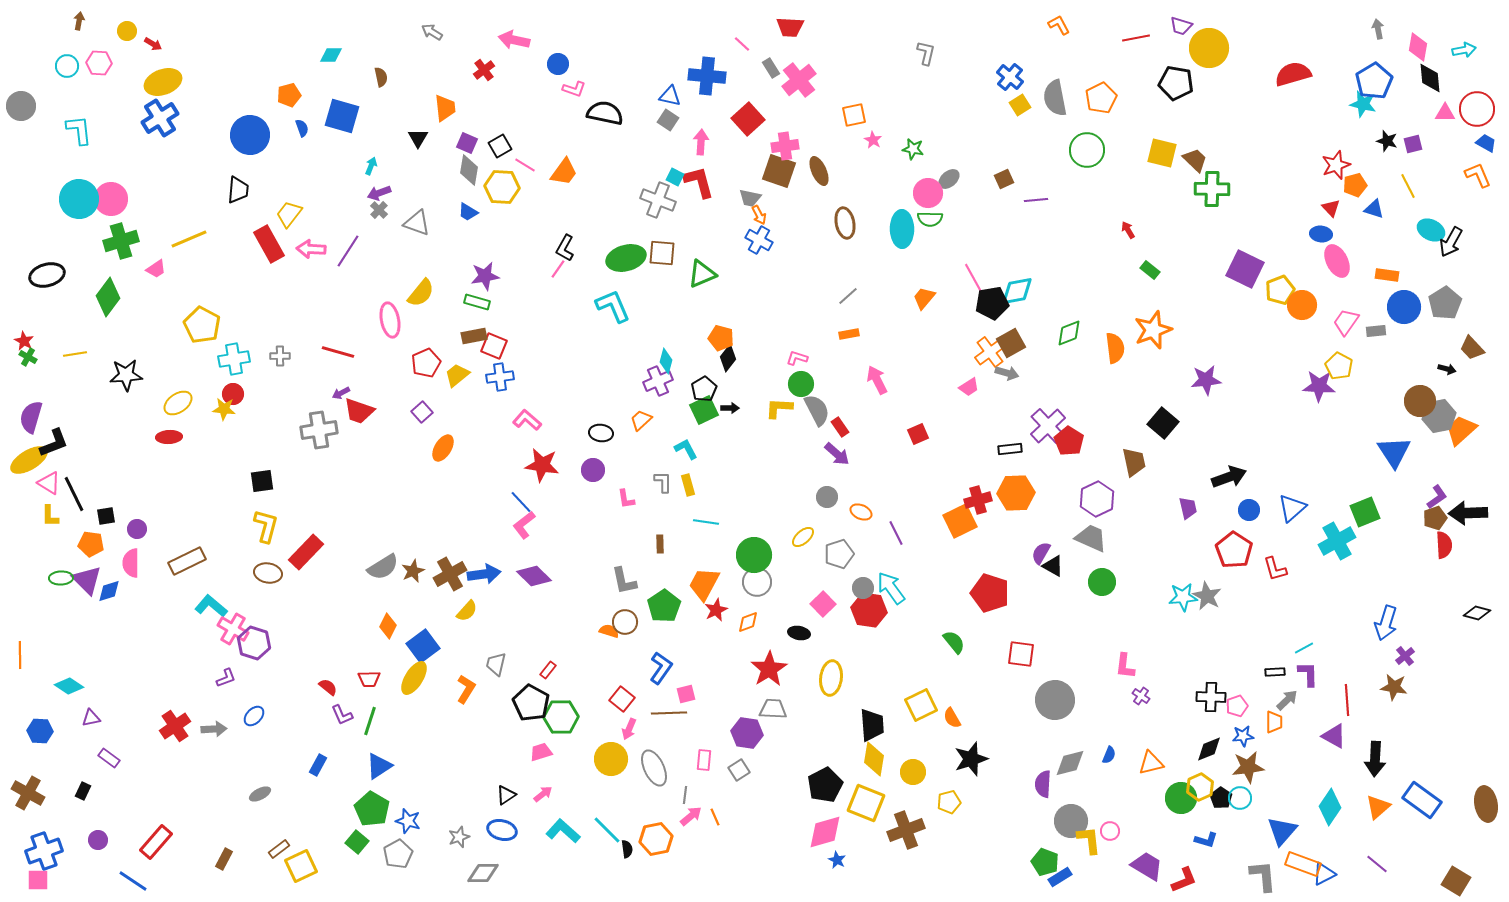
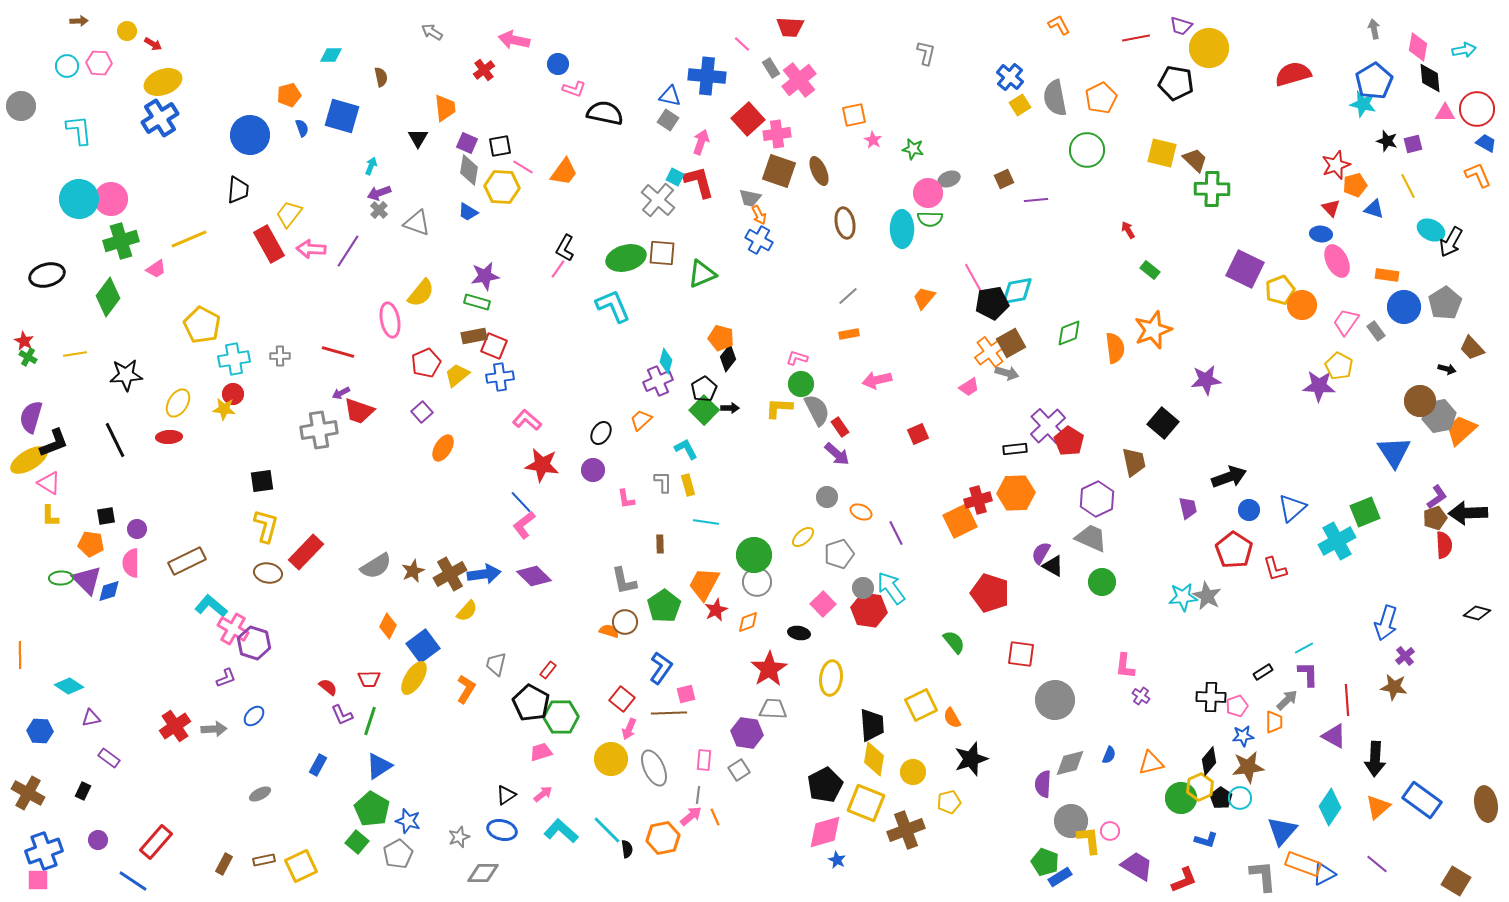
brown arrow at (79, 21): rotated 78 degrees clockwise
gray arrow at (1378, 29): moved 4 px left
pink arrow at (701, 142): rotated 15 degrees clockwise
black square at (500, 146): rotated 20 degrees clockwise
pink cross at (785, 146): moved 8 px left, 12 px up
pink line at (525, 165): moved 2 px left, 2 px down
gray ellipse at (949, 179): rotated 20 degrees clockwise
gray cross at (658, 200): rotated 20 degrees clockwise
gray rectangle at (1376, 331): rotated 60 degrees clockwise
pink arrow at (877, 380): rotated 76 degrees counterclockwise
yellow ellipse at (178, 403): rotated 24 degrees counterclockwise
green square at (704, 410): rotated 20 degrees counterclockwise
black ellipse at (601, 433): rotated 65 degrees counterclockwise
black rectangle at (1010, 449): moved 5 px right
black line at (74, 494): moved 41 px right, 54 px up
gray semicircle at (383, 567): moved 7 px left, 1 px up
black rectangle at (1275, 672): moved 12 px left; rotated 30 degrees counterclockwise
black diamond at (1209, 749): moved 12 px down; rotated 28 degrees counterclockwise
gray line at (685, 795): moved 13 px right
cyan L-shape at (563, 831): moved 2 px left
orange hexagon at (656, 839): moved 7 px right, 1 px up
brown rectangle at (279, 849): moved 15 px left, 11 px down; rotated 25 degrees clockwise
brown rectangle at (224, 859): moved 5 px down
purple trapezoid at (1147, 866): moved 10 px left
